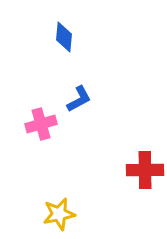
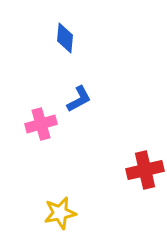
blue diamond: moved 1 px right, 1 px down
red cross: rotated 12 degrees counterclockwise
yellow star: moved 1 px right, 1 px up
